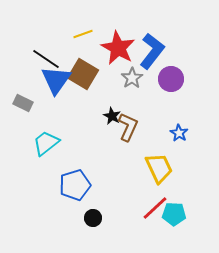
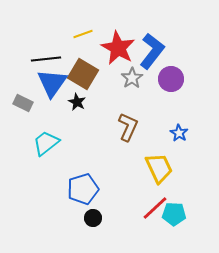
black line: rotated 40 degrees counterclockwise
blue triangle: moved 4 px left, 3 px down
black star: moved 35 px left, 14 px up
blue pentagon: moved 8 px right, 4 px down
